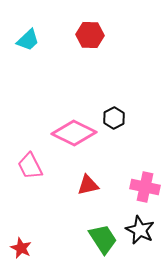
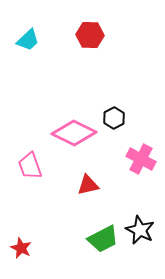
pink trapezoid: rotated 8 degrees clockwise
pink cross: moved 4 px left, 28 px up; rotated 16 degrees clockwise
green trapezoid: rotated 96 degrees clockwise
